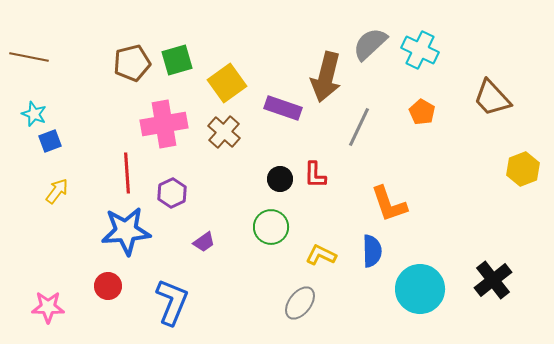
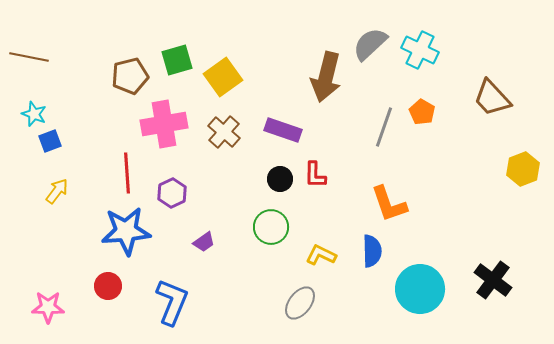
brown pentagon: moved 2 px left, 13 px down
yellow square: moved 4 px left, 6 px up
purple rectangle: moved 22 px down
gray line: moved 25 px right; rotated 6 degrees counterclockwise
black cross: rotated 15 degrees counterclockwise
